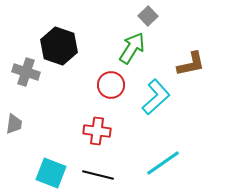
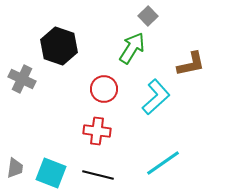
gray cross: moved 4 px left, 7 px down; rotated 8 degrees clockwise
red circle: moved 7 px left, 4 px down
gray trapezoid: moved 1 px right, 44 px down
